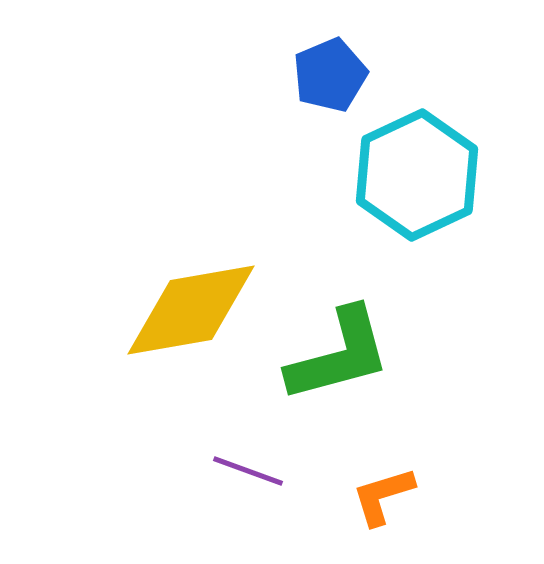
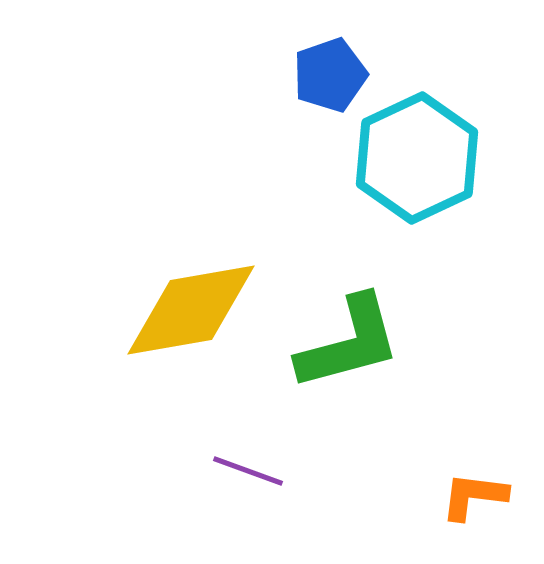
blue pentagon: rotated 4 degrees clockwise
cyan hexagon: moved 17 px up
green L-shape: moved 10 px right, 12 px up
orange L-shape: moved 91 px right; rotated 24 degrees clockwise
